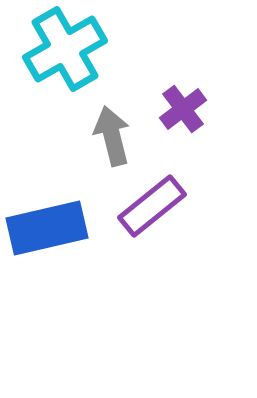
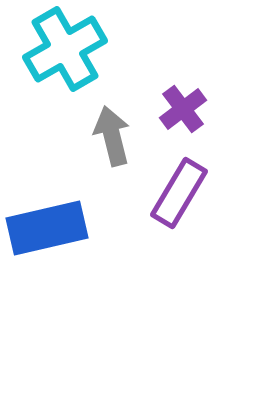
purple rectangle: moved 27 px right, 13 px up; rotated 20 degrees counterclockwise
